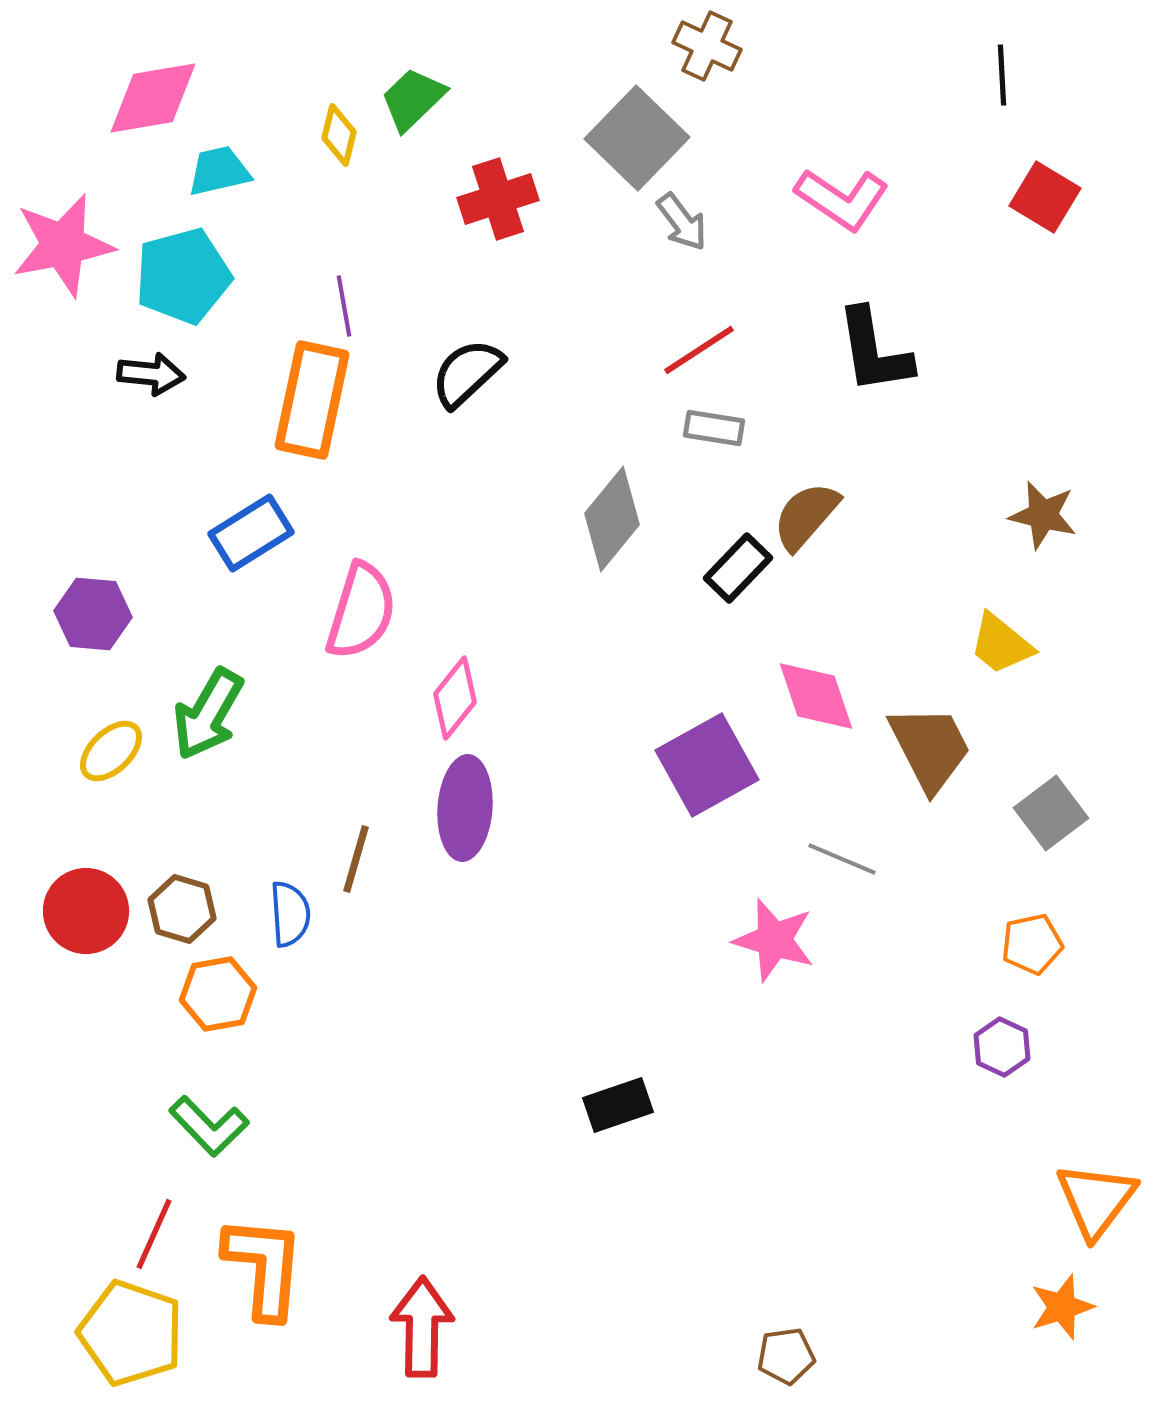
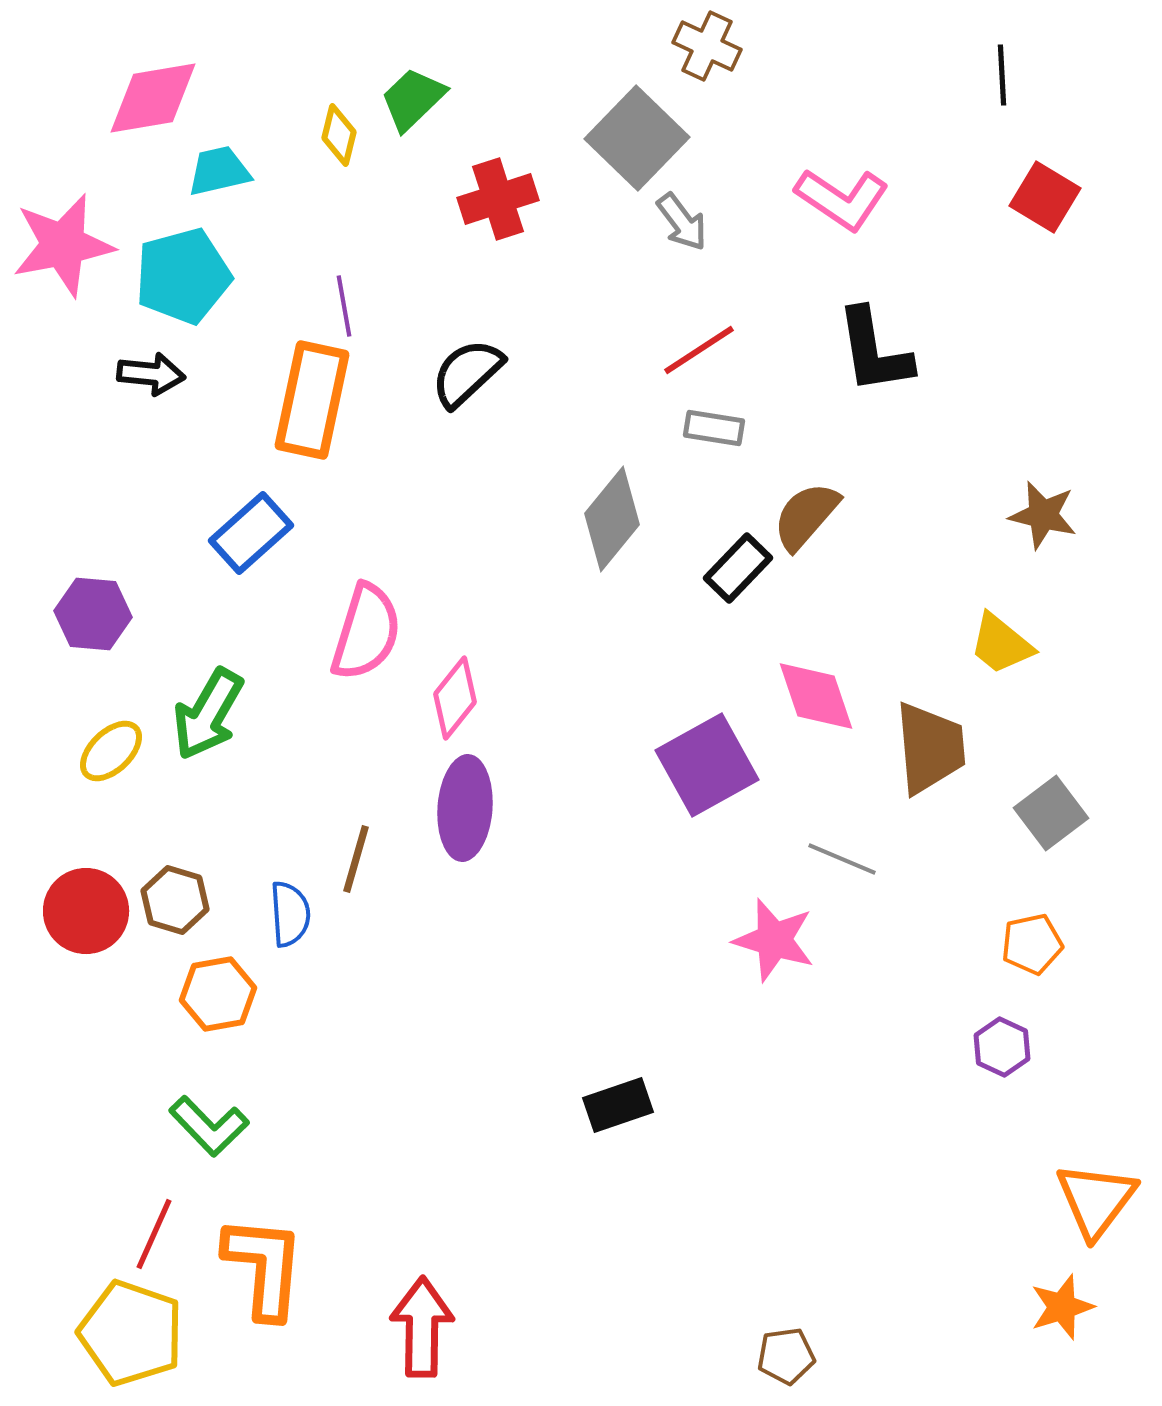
blue rectangle at (251, 533): rotated 10 degrees counterclockwise
pink semicircle at (361, 611): moved 5 px right, 21 px down
brown trapezoid at (930, 748): rotated 22 degrees clockwise
brown hexagon at (182, 909): moved 7 px left, 9 px up
